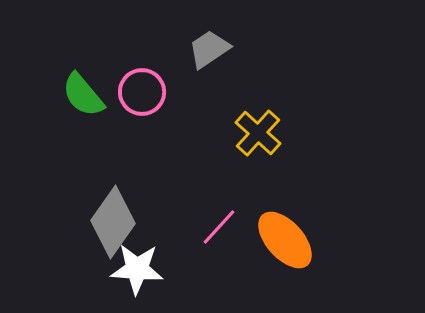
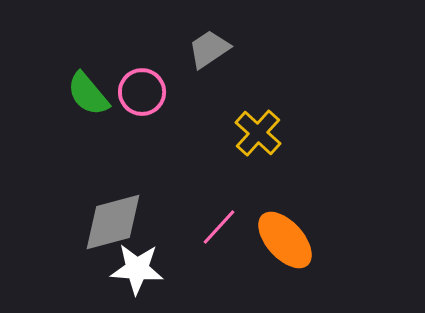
green semicircle: moved 5 px right, 1 px up
gray diamond: rotated 40 degrees clockwise
